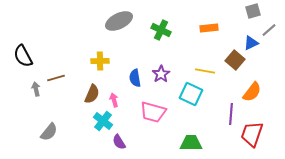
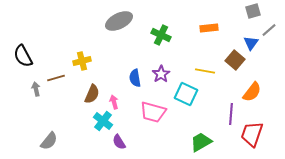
green cross: moved 5 px down
blue triangle: rotated 28 degrees counterclockwise
yellow cross: moved 18 px left; rotated 12 degrees counterclockwise
cyan square: moved 5 px left
pink arrow: moved 2 px down
gray semicircle: moved 9 px down
green trapezoid: moved 10 px right, 1 px up; rotated 30 degrees counterclockwise
